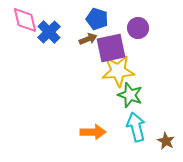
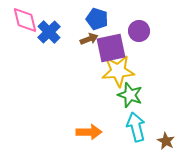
purple circle: moved 1 px right, 3 px down
brown arrow: moved 1 px right
orange arrow: moved 4 px left
